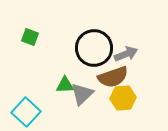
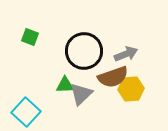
black circle: moved 10 px left, 3 px down
gray triangle: moved 1 px left
yellow hexagon: moved 8 px right, 9 px up
